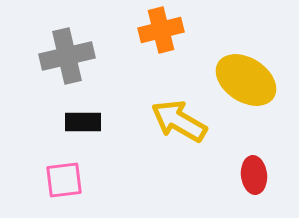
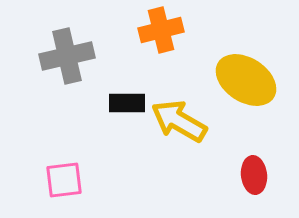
black rectangle: moved 44 px right, 19 px up
